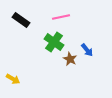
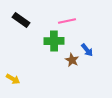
pink line: moved 6 px right, 4 px down
green cross: moved 1 px up; rotated 36 degrees counterclockwise
brown star: moved 2 px right, 1 px down
